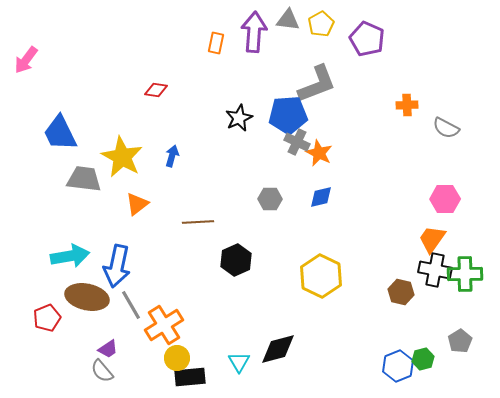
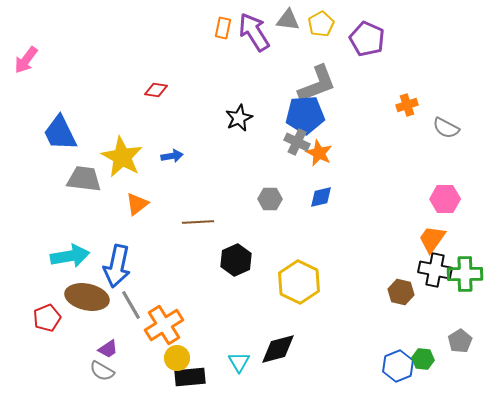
purple arrow at (254, 32): rotated 36 degrees counterclockwise
orange rectangle at (216, 43): moved 7 px right, 15 px up
orange cross at (407, 105): rotated 15 degrees counterclockwise
blue pentagon at (288, 115): moved 17 px right
blue arrow at (172, 156): rotated 65 degrees clockwise
yellow hexagon at (321, 276): moved 22 px left, 6 px down
green hexagon at (423, 359): rotated 20 degrees clockwise
gray semicircle at (102, 371): rotated 20 degrees counterclockwise
